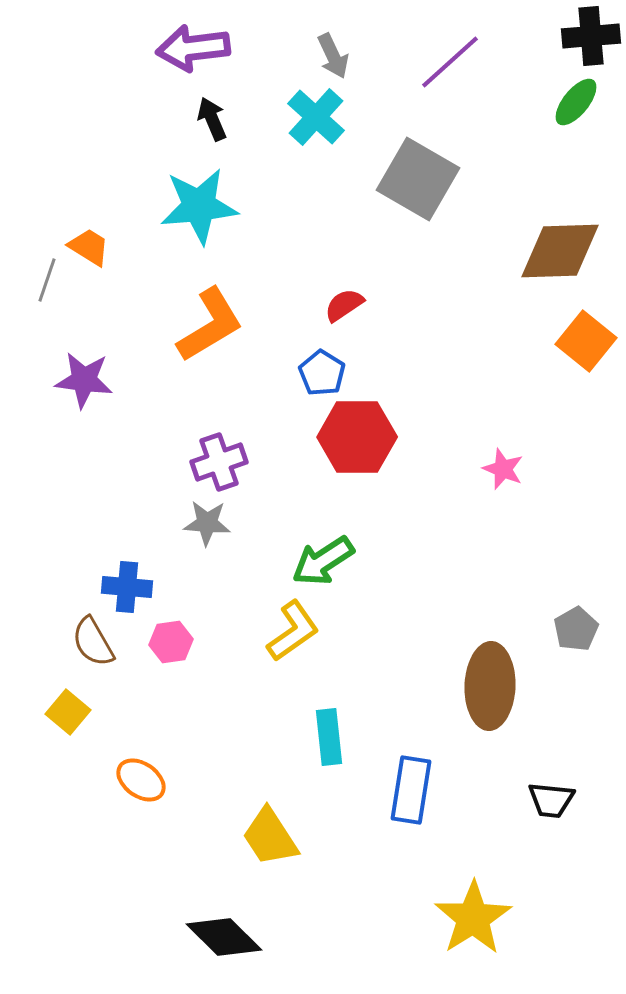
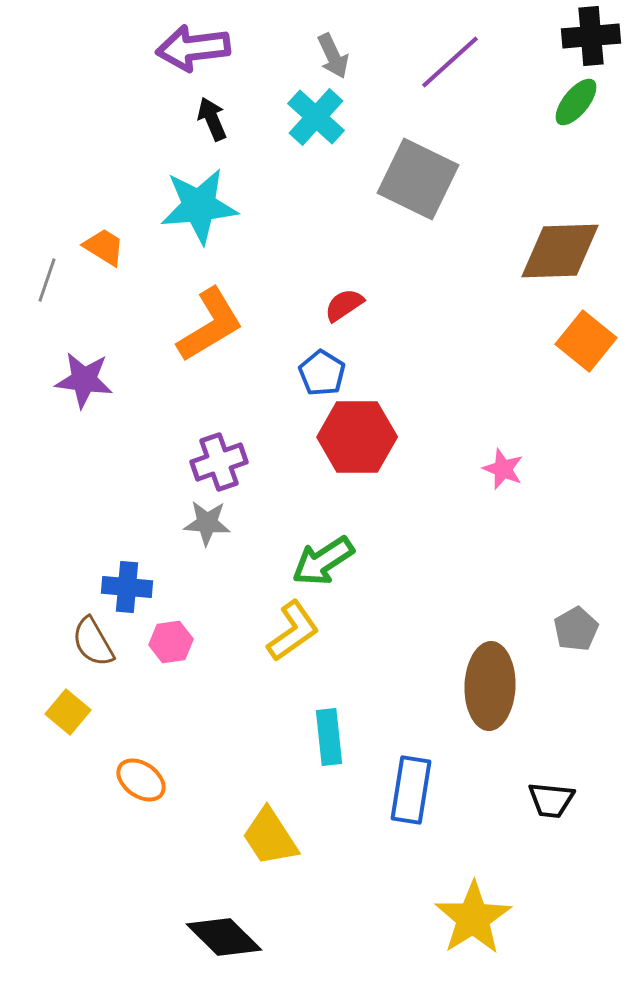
gray square: rotated 4 degrees counterclockwise
orange trapezoid: moved 15 px right
